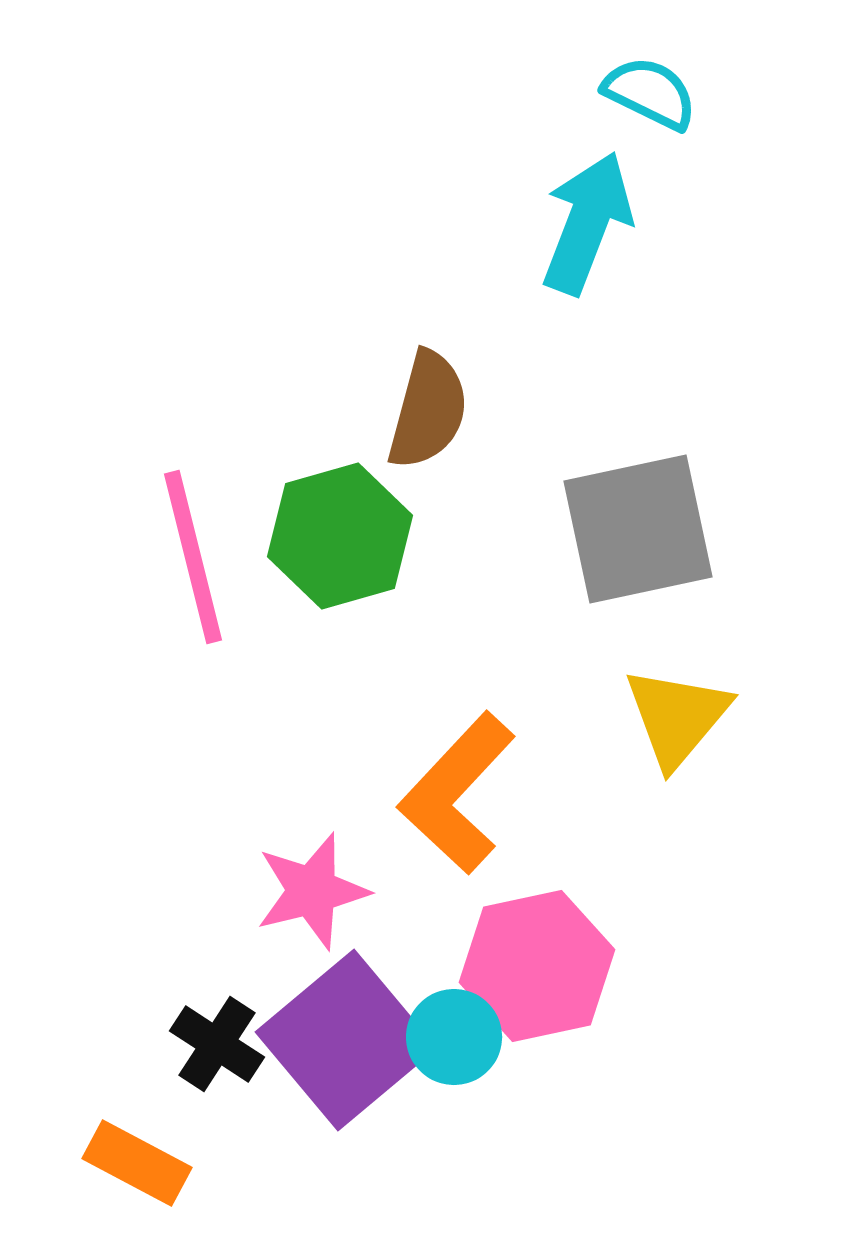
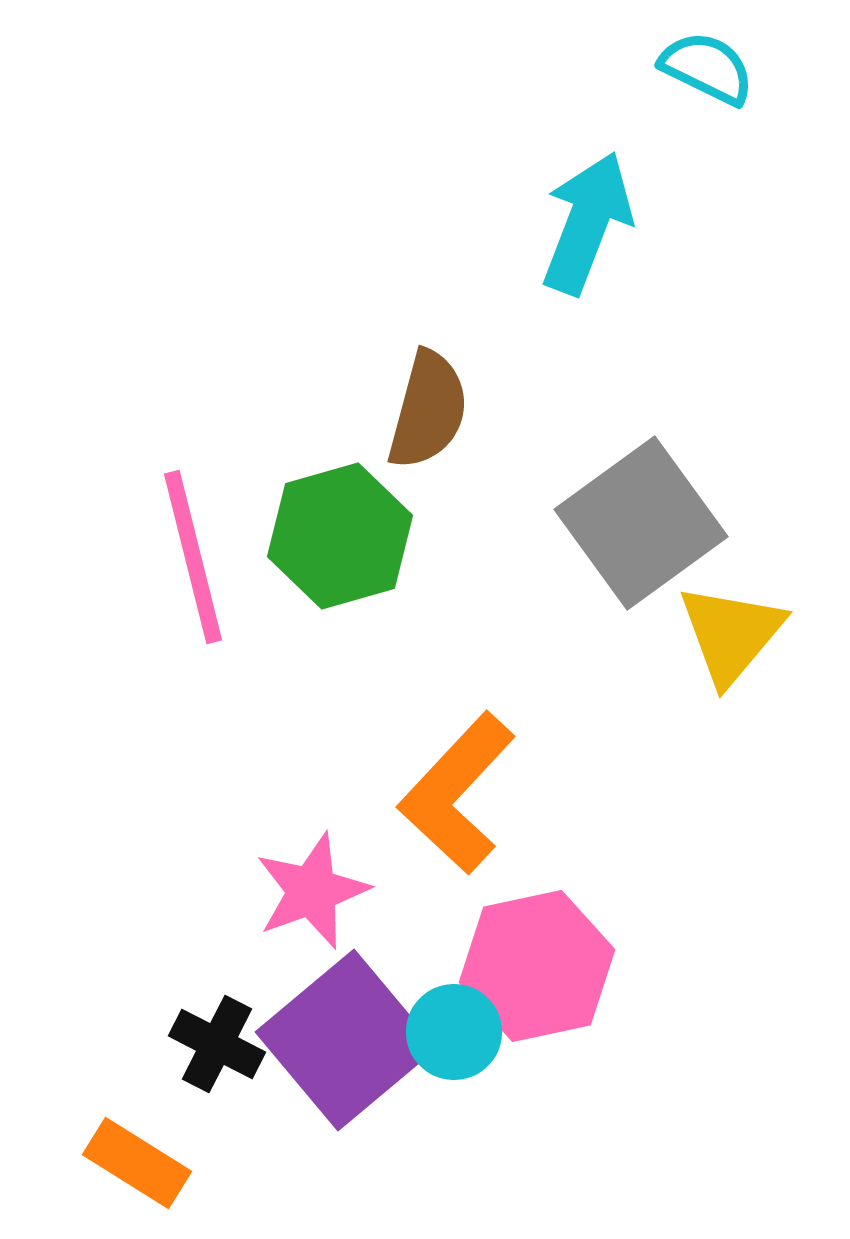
cyan semicircle: moved 57 px right, 25 px up
gray square: moved 3 px right, 6 px up; rotated 24 degrees counterclockwise
yellow triangle: moved 54 px right, 83 px up
pink star: rotated 6 degrees counterclockwise
cyan circle: moved 5 px up
black cross: rotated 6 degrees counterclockwise
orange rectangle: rotated 4 degrees clockwise
